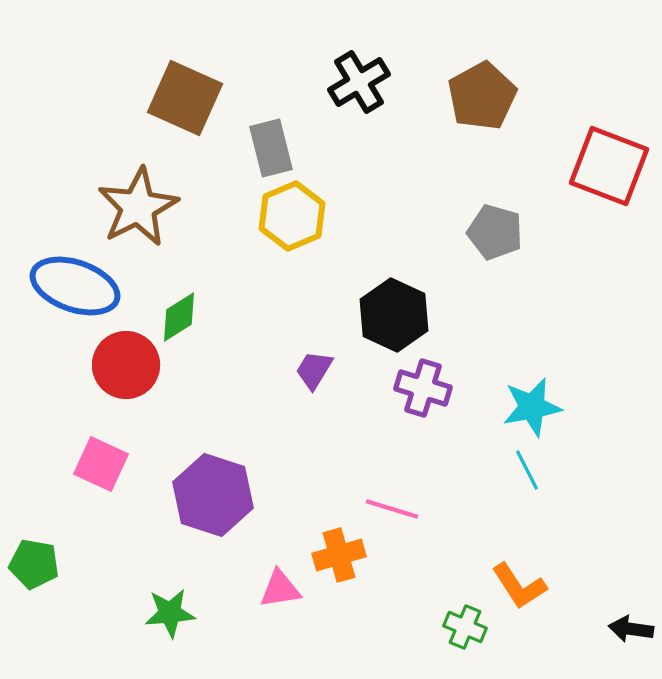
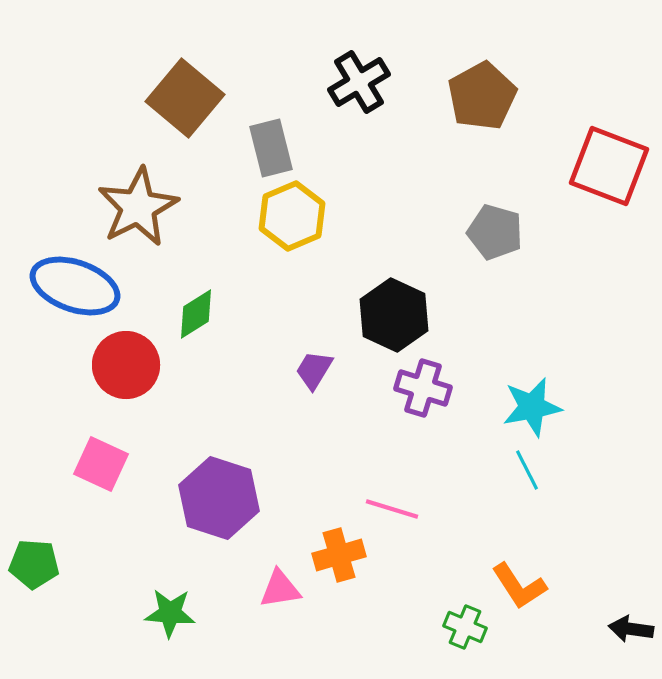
brown square: rotated 16 degrees clockwise
green diamond: moved 17 px right, 3 px up
purple hexagon: moved 6 px right, 3 px down
green pentagon: rotated 6 degrees counterclockwise
green star: rotated 9 degrees clockwise
